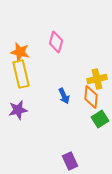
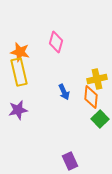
yellow rectangle: moved 2 px left, 2 px up
blue arrow: moved 4 px up
green square: rotated 12 degrees counterclockwise
